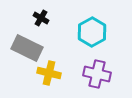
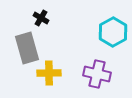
cyan hexagon: moved 21 px right
gray rectangle: rotated 48 degrees clockwise
yellow cross: rotated 15 degrees counterclockwise
